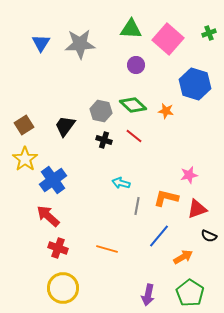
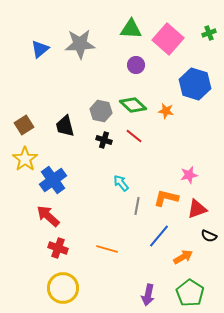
blue triangle: moved 1 px left, 6 px down; rotated 18 degrees clockwise
black trapezoid: rotated 50 degrees counterclockwise
cyan arrow: rotated 36 degrees clockwise
